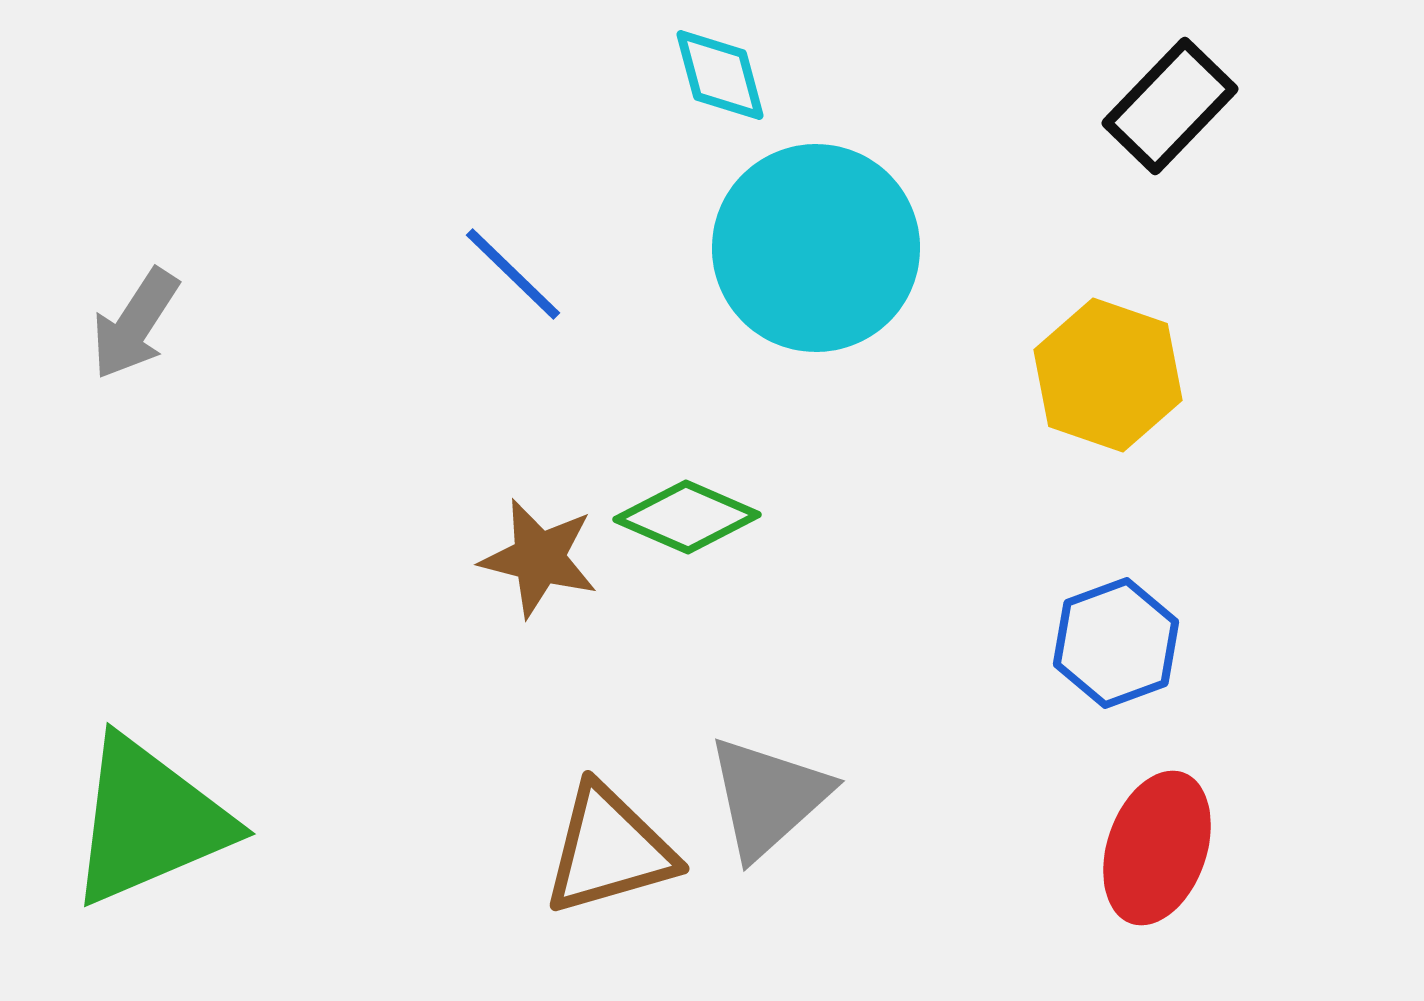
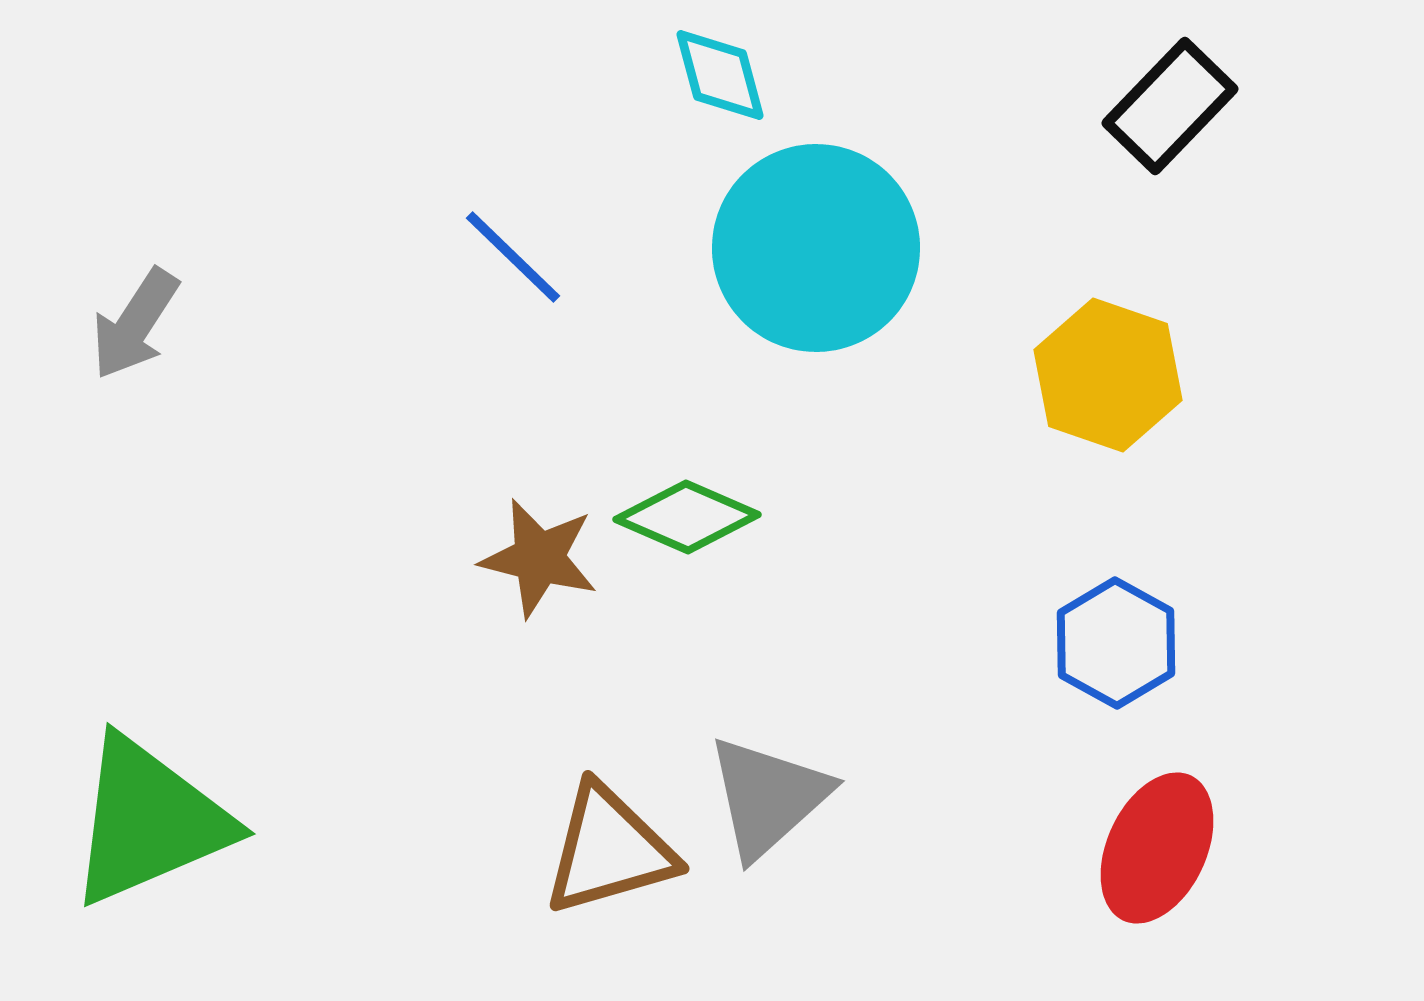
blue line: moved 17 px up
blue hexagon: rotated 11 degrees counterclockwise
red ellipse: rotated 6 degrees clockwise
